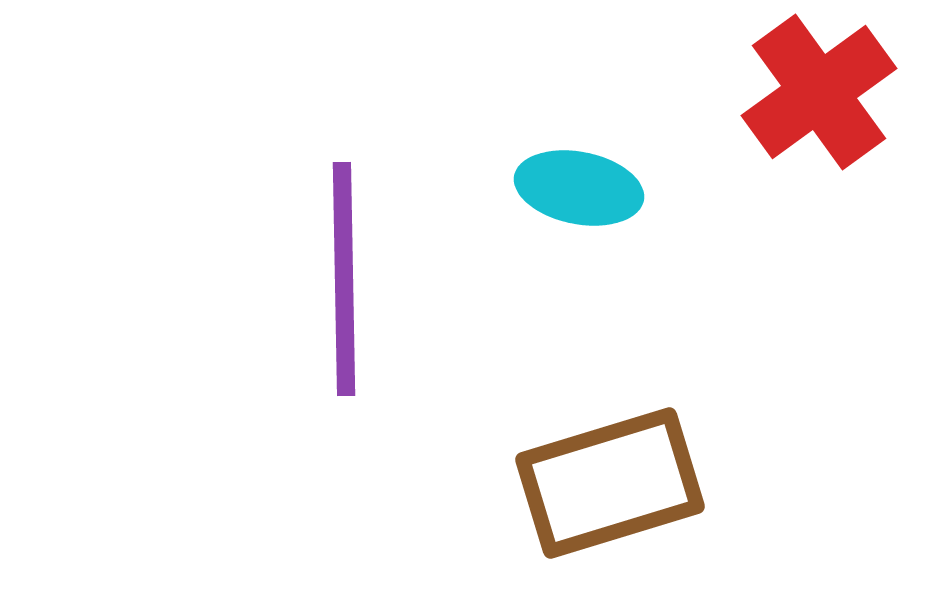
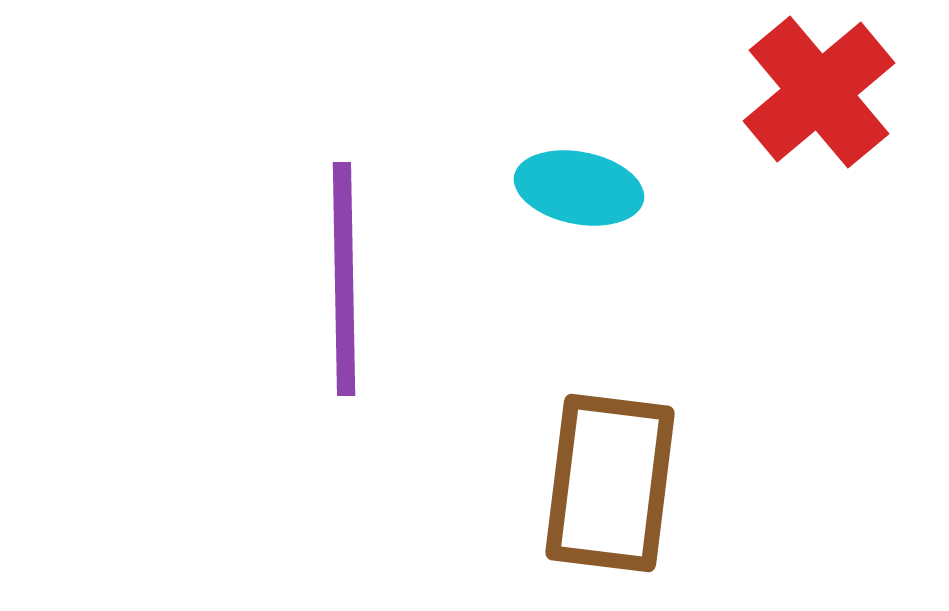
red cross: rotated 4 degrees counterclockwise
brown rectangle: rotated 66 degrees counterclockwise
